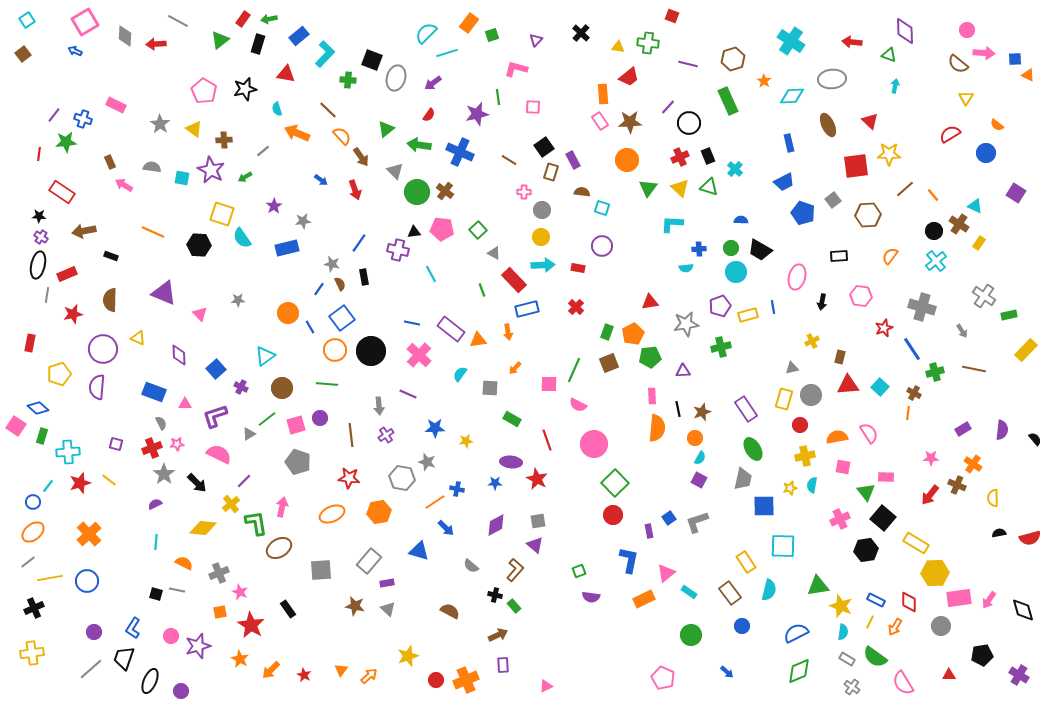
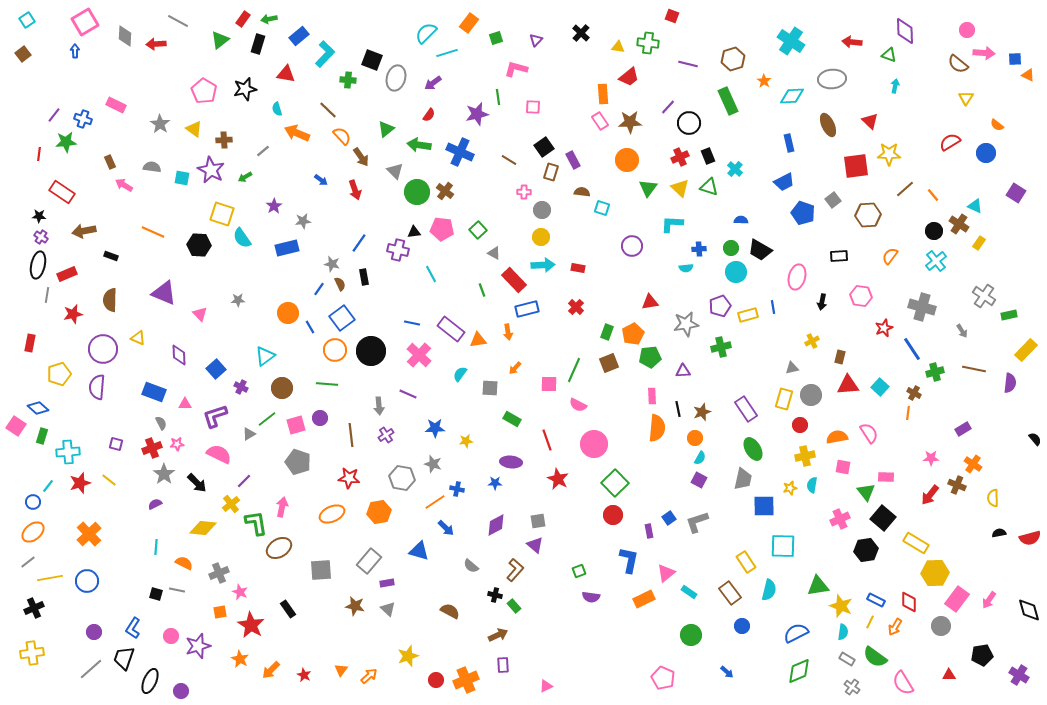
green square at (492, 35): moved 4 px right, 3 px down
blue arrow at (75, 51): rotated 64 degrees clockwise
red semicircle at (950, 134): moved 8 px down
purple circle at (602, 246): moved 30 px right
purple semicircle at (1002, 430): moved 8 px right, 47 px up
gray star at (427, 462): moved 6 px right, 2 px down
red star at (537, 479): moved 21 px right
cyan line at (156, 542): moved 5 px down
pink rectangle at (959, 598): moved 2 px left, 1 px down; rotated 45 degrees counterclockwise
black diamond at (1023, 610): moved 6 px right
